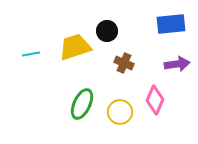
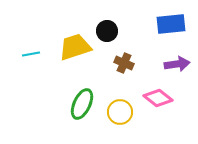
pink diamond: moved 3 px right, 2 px up; rotated 76 degrees counterclockwise
